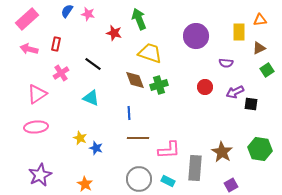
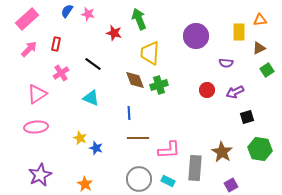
pink arrow: rotated 120 degrees clockwise
yellow trapezoid: rotated 105 degrees counterclockwise
red circle: moved 2 px right, 3 px down
black square: moved 4 px left, 13 px down; rotated 24 degrees counterclockwise
